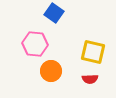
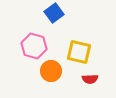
blue square: rotated 18 degrees clockwise
pink hexagon: moved 1 px left, 2 px down; rotated 10 degrees clockwise
yellow square: moved 14 px left
